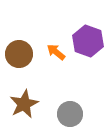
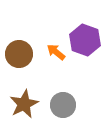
purple hexagon: moved 3 px left, 1 px up
gray circle: moved 7 px left, 9 px up
